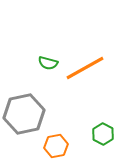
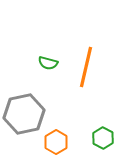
orange line: moved 1 px right, 1 px up; rotated 48 degrees counterclockwise
green hexagon: moved 4 px down
orange hexagon: moved 4 px up; rotated 20 degrees counterclockwise
